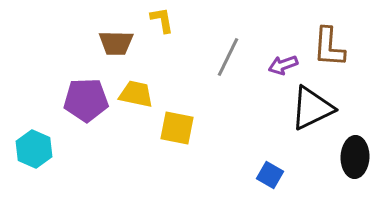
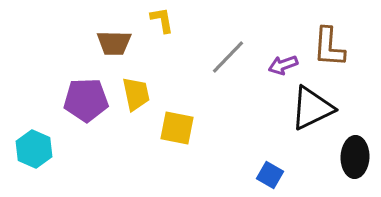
brown trapezoid: moved 2 px left
gray line: rotated 18 degrees clockwise
yellow trapezoid: rotated 66 degrees clockwise
